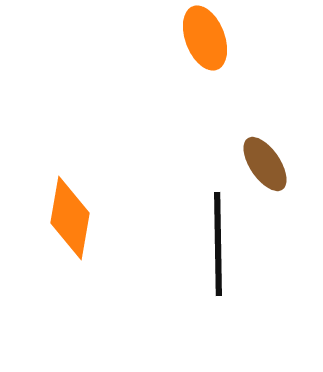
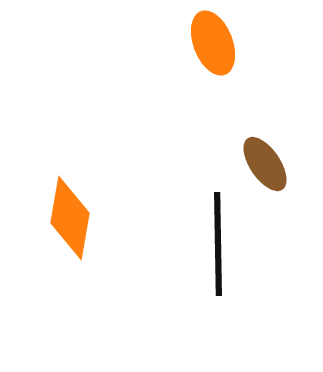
orange ellipse: moved 8 px right, 5 px down
